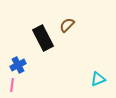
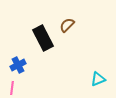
pink line: moved 3 px down
